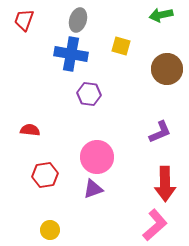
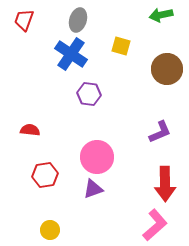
blue cross: rotated 24 degrees clockwise
